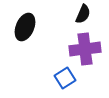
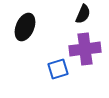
blue square: moved 7 px left, 9 px up; rotated 15 degrees clockwise
